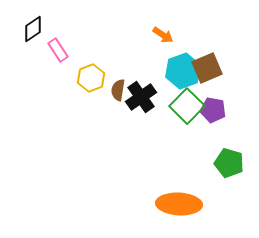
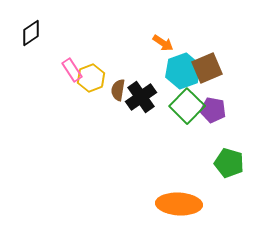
black diamond: moved 2 px left, 4 px down
orange arrow: moved 8 px down
pink rectangle: moved 14 px right, 20 px down
